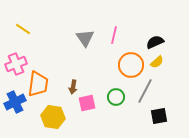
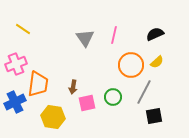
black semicircle: moved 8 px up
gray line: moved 1 px left, 1 px down
green circle: moved 3 px left
black square: moved 5 px left
